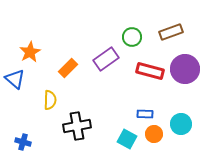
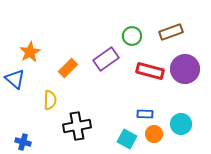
green circle: moved 1 px up
